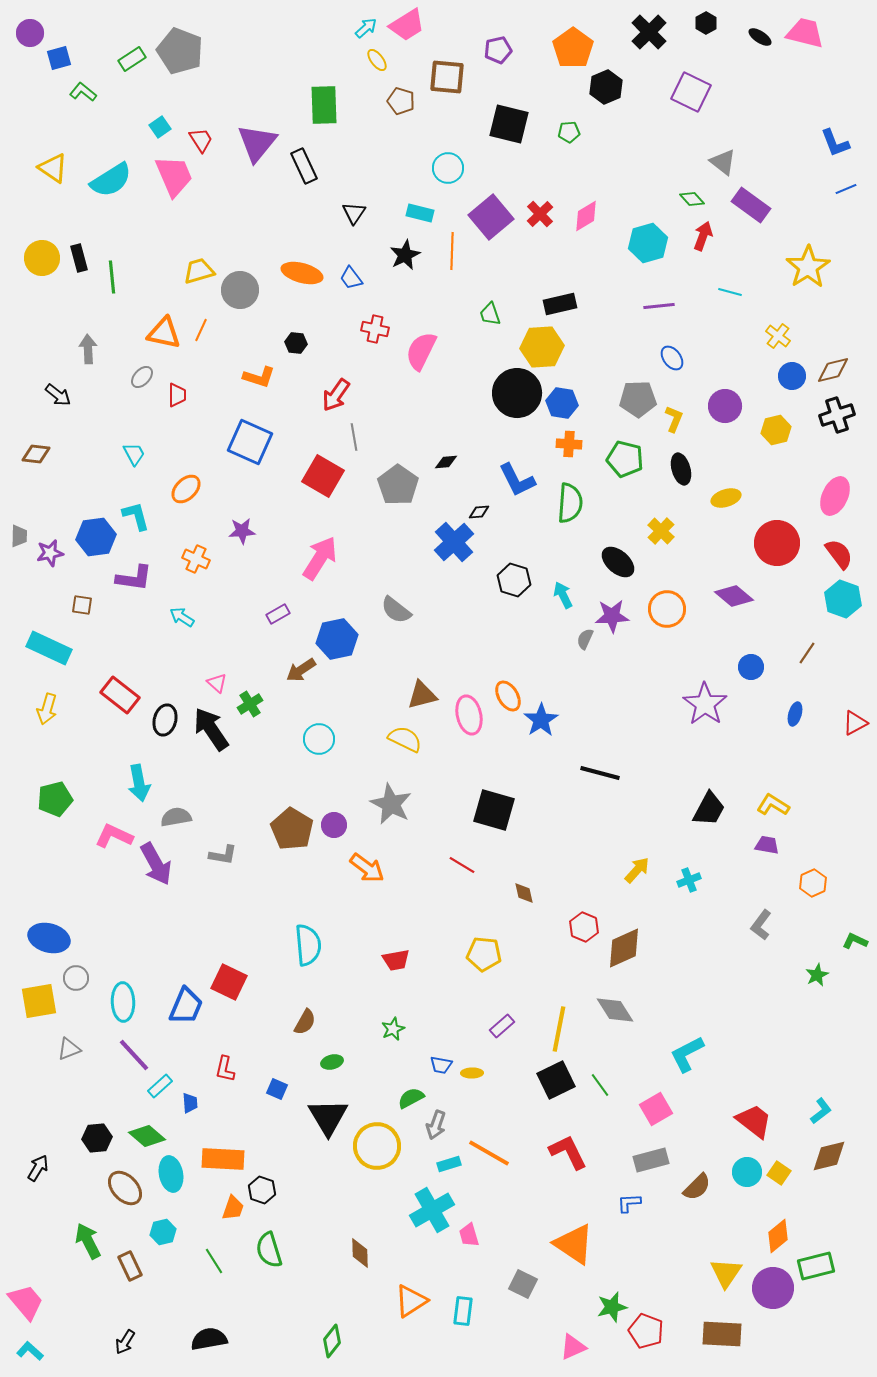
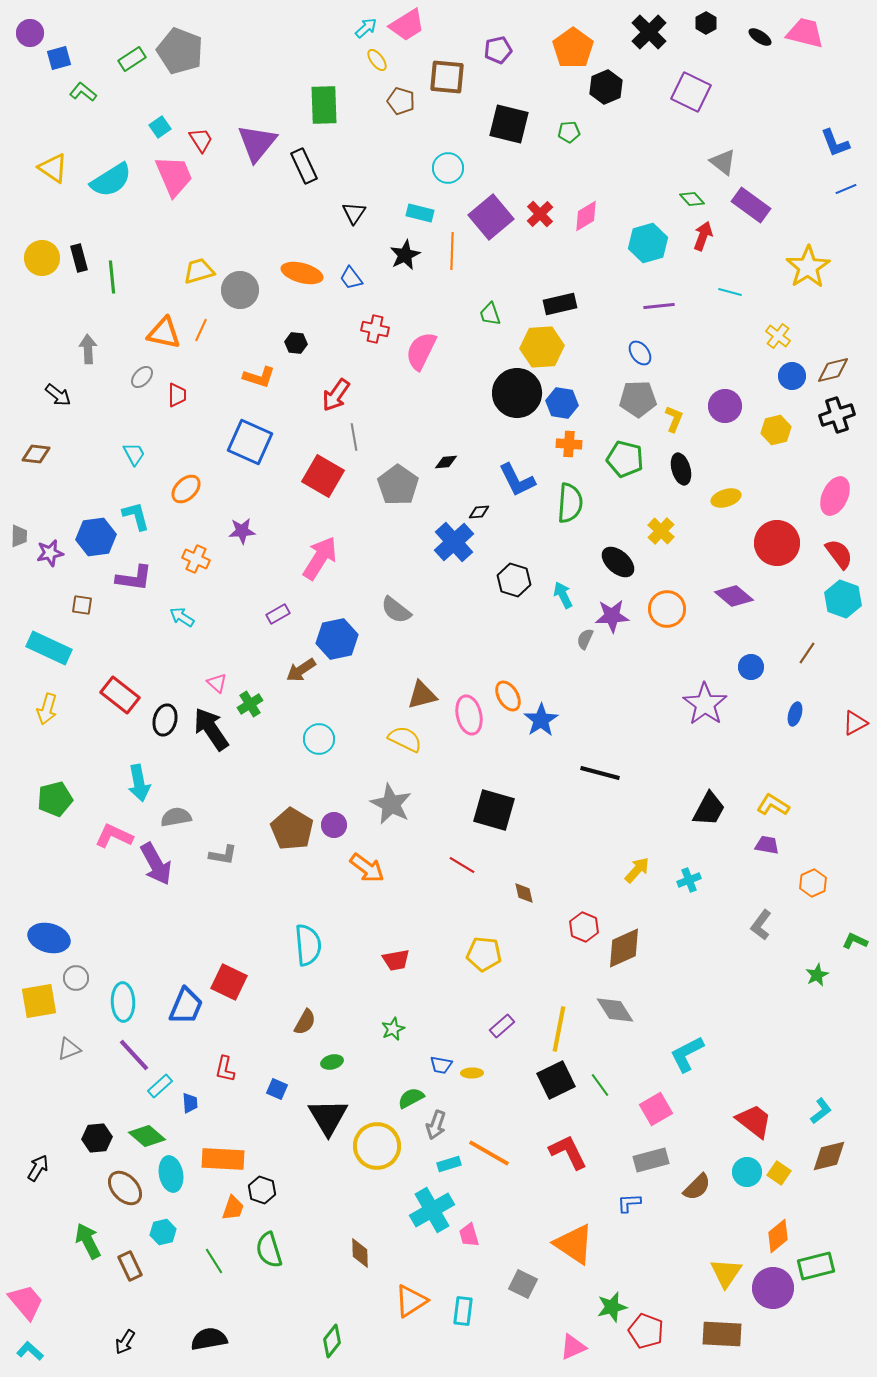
blue ellipse at (672, 358): moved 32 px left, 5 px up
